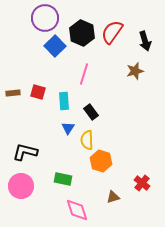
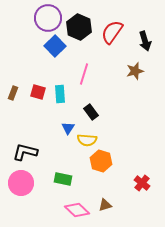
purple circle: moved 3 px right
black hexagon: moved 3 px left, 6 px up
brown rectangle: rotated 64 degrees counterclockwise
cyan rectangle: moved 4 px left, 7 px up
yellow semicircle: rotated 84 degrees counterclockwise
pink circle: moved 3 px up
brown triangle: moved 8 px left, 8 px down
pink diamond: rotated 30 degrees counterclockwise
